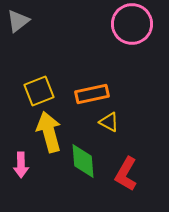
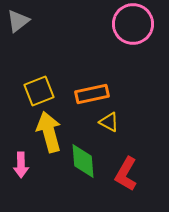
pink circle: moved 1 px right
